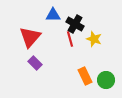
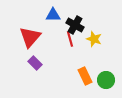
black cross: moved 1 px down
